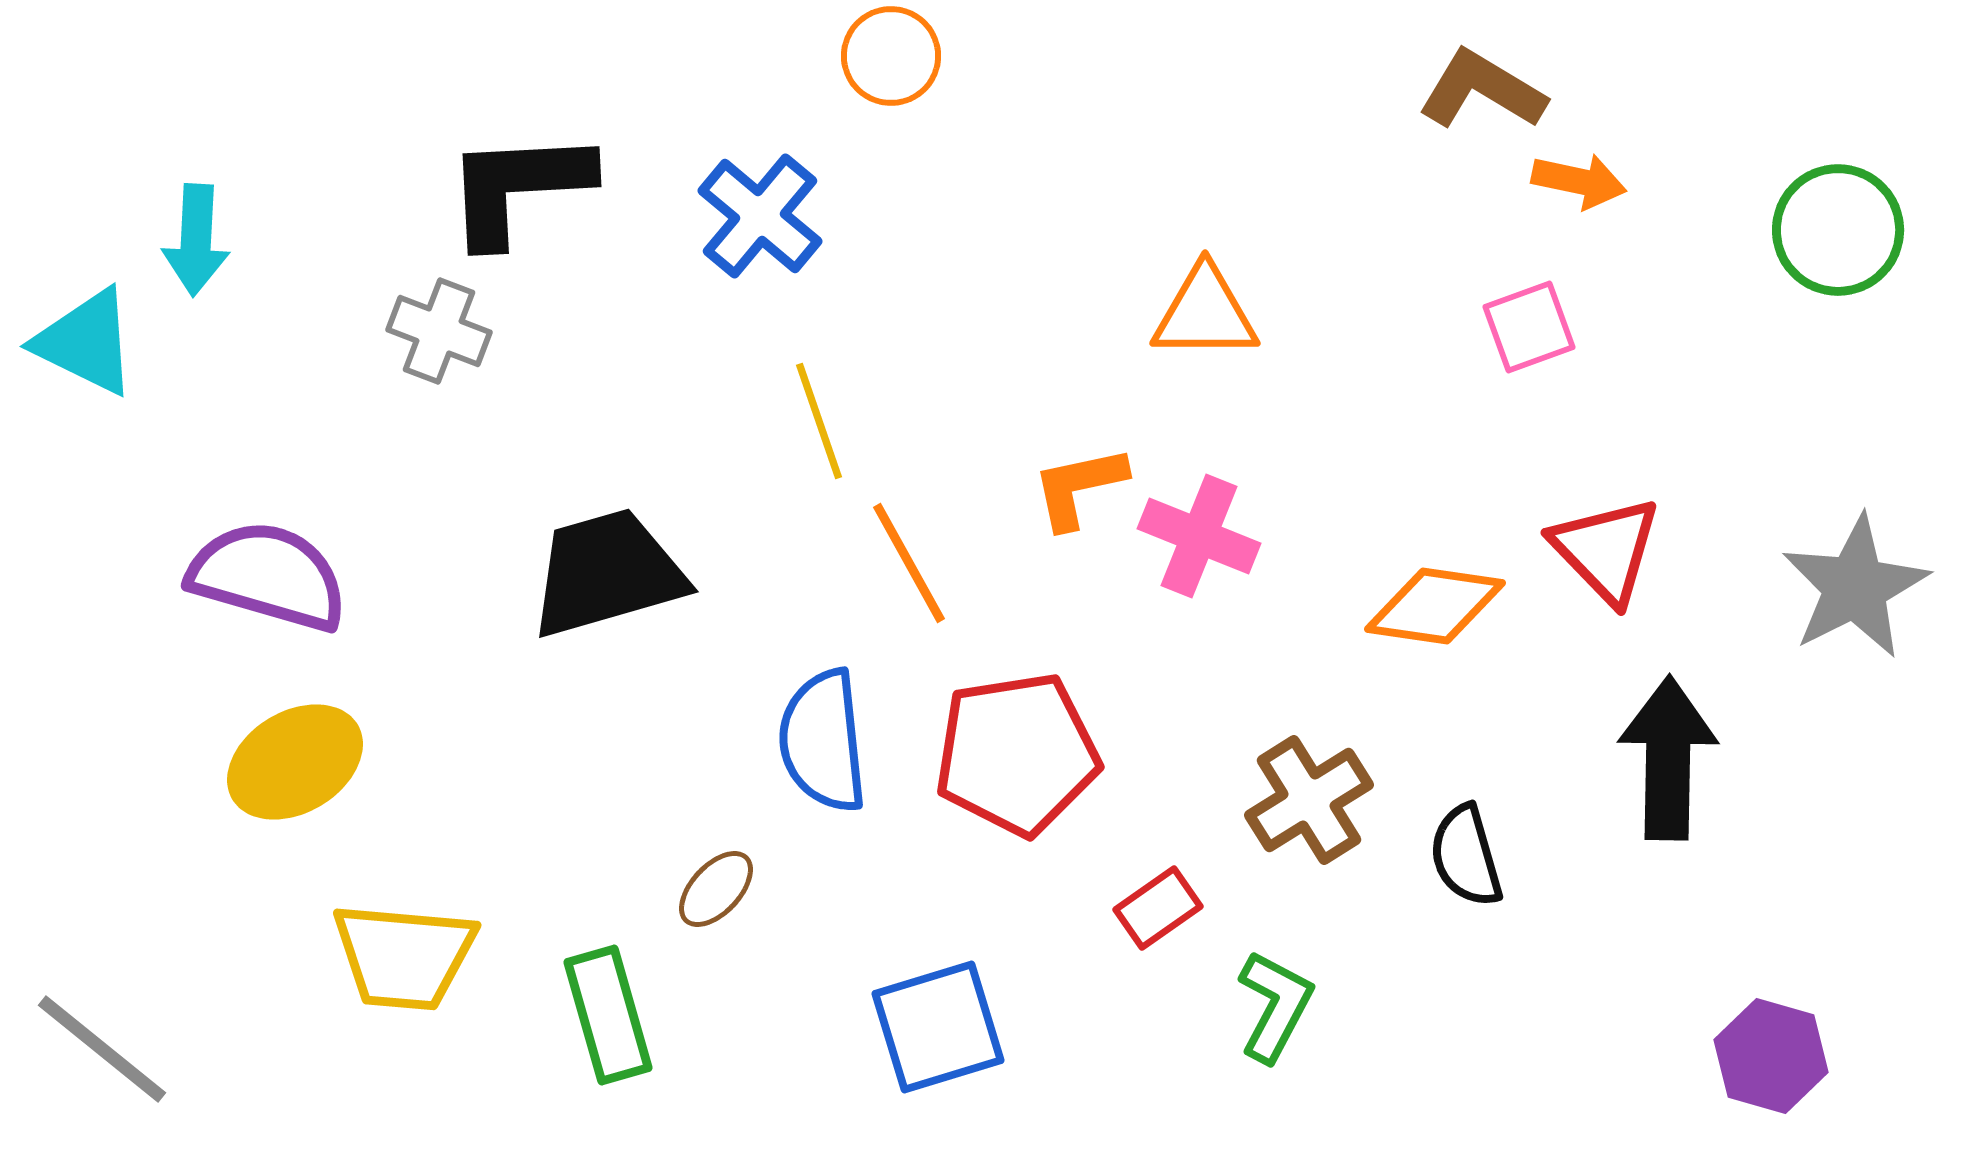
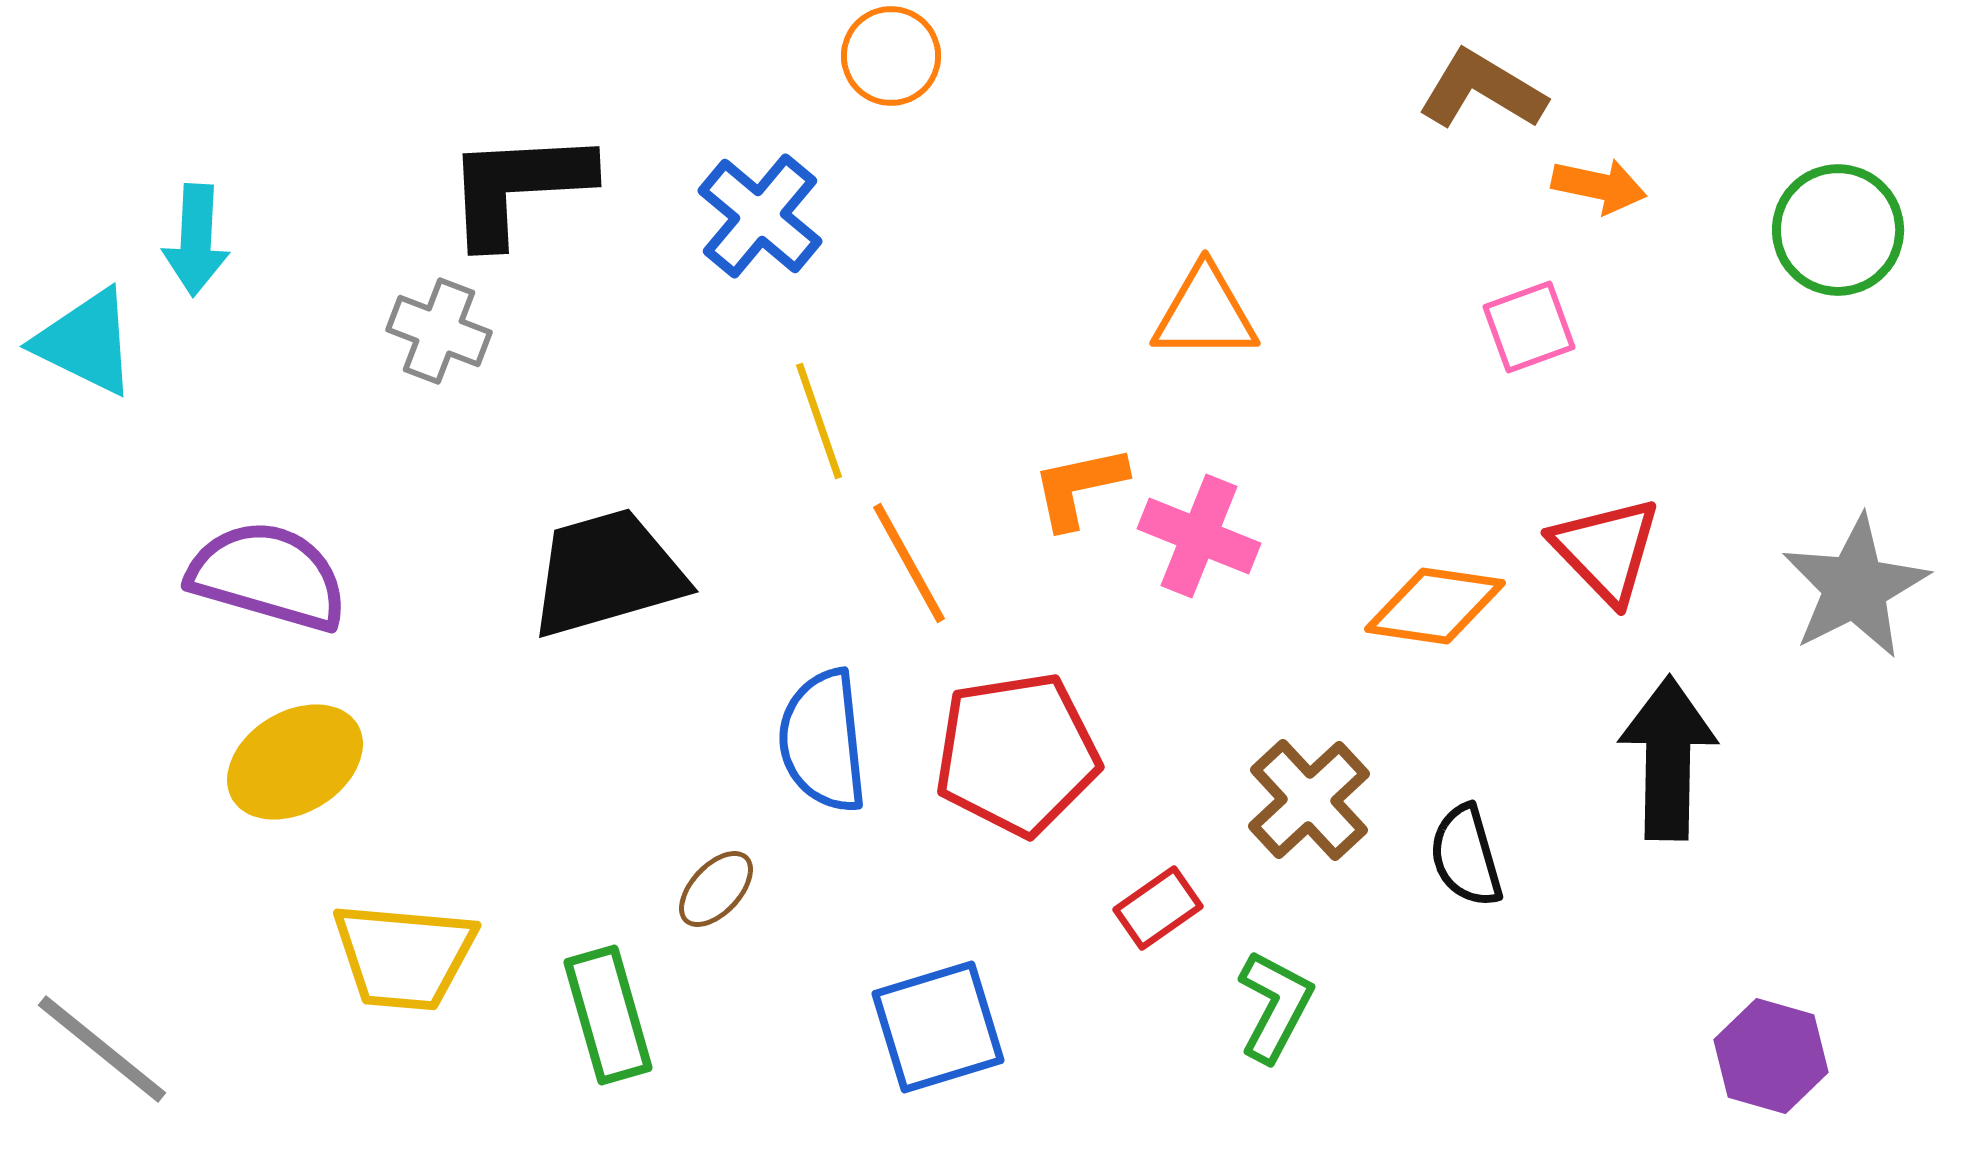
orange arrow: moved 20 px right, 5 px down
brown cross: rotated 11 degrees counterclockwise
